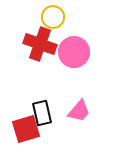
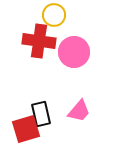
yellow circle: moved 1 px right, 2 px up
red cross: moved 1 px left, 3 px up; rotated 12 degrees counterclockwise
black rectangle: moved 1 px left, 1 px down
